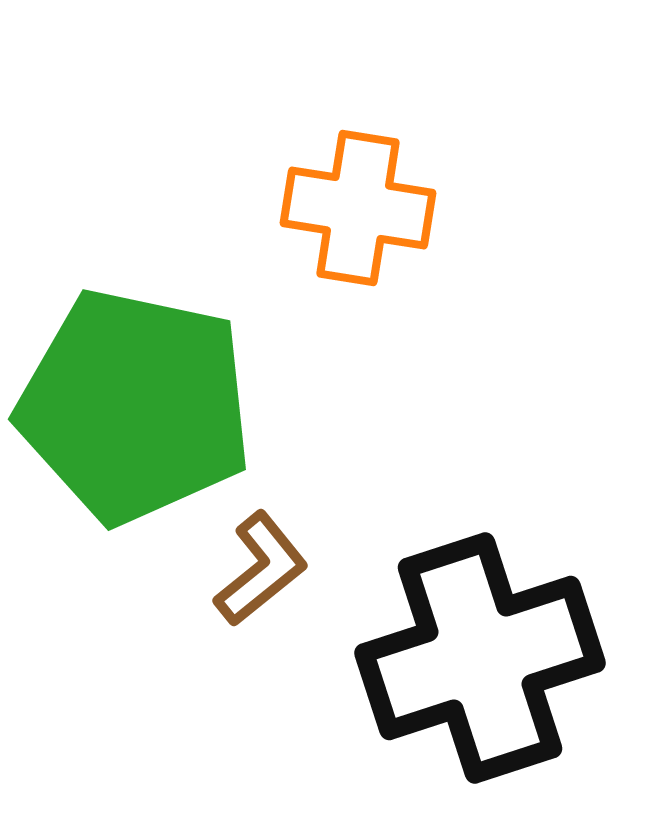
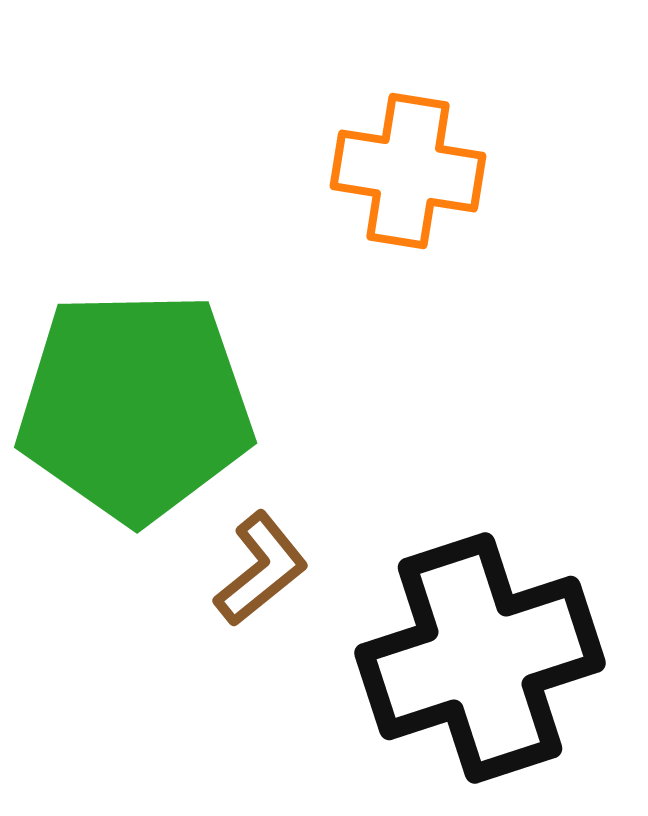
orange cross: moved 50 px right, 37 px up
green pentagon: rotated 13 degrees counterclockwise
